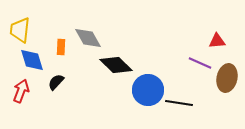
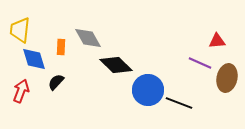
blue diamond: moved 2 px right, 1 px up
black line: rotated 12 degrees clockwise
